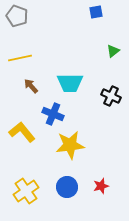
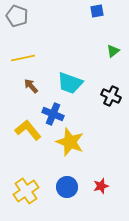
blue square: moved 1 px right, 1 px up
yellow line: moved 3 px right
cyan trapezoid: rotated 20 degrees clockwise
yellow L-shape: moved 6 px right, 2 px up
yellow star: moved 3 px up; rotated 28 degrees clockwise
